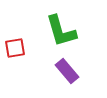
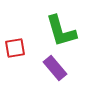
purple rectangle: moved 12 px left, 3 px up
